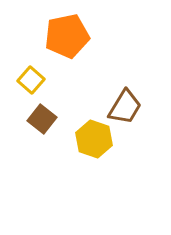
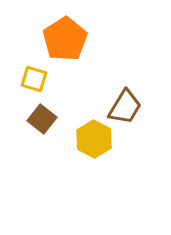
orange pentagon: moved 2 px left, 3 px down; rotated 21 degrees counterclockwise
yellow square: moved 3 px right, 1 px up; rotated 24 degrees counterclockwise
yellow hexagon: rotated 9 degrees clockwise
